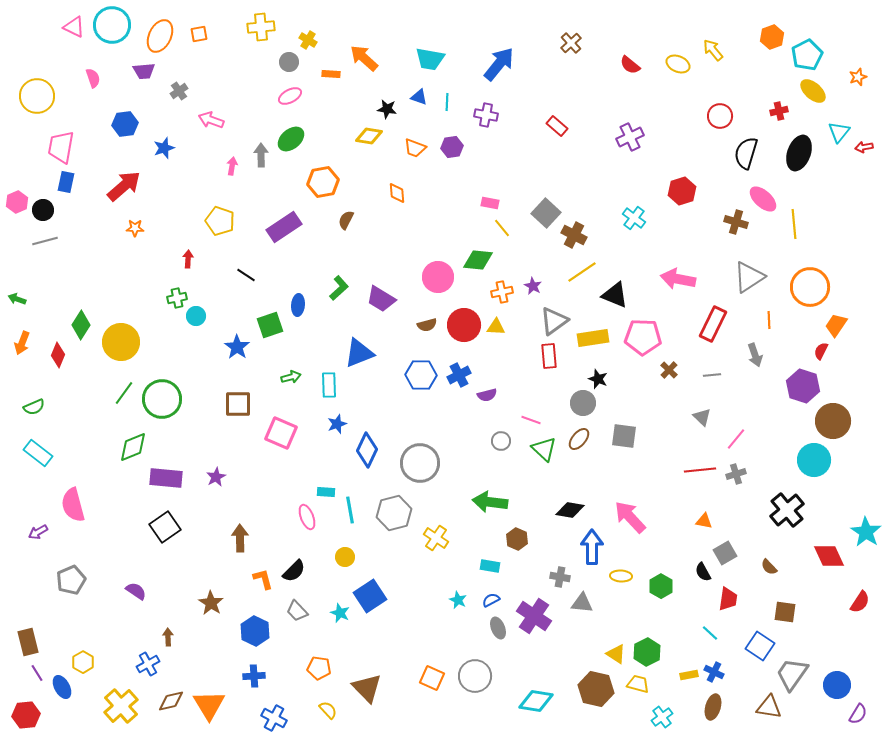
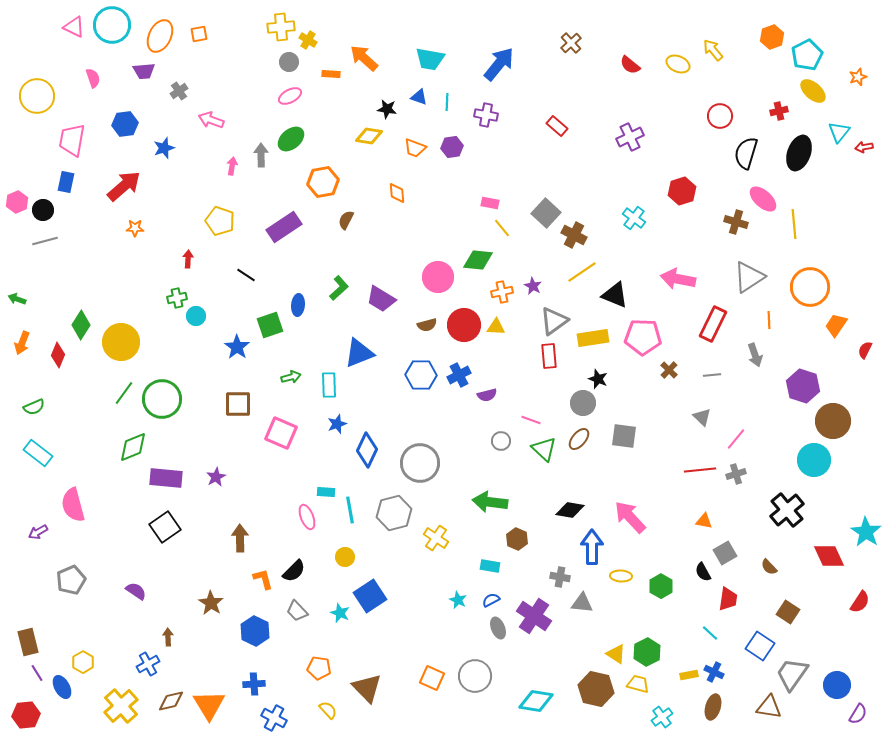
yellow cross at (261, 27): moved 20 px right
pink trapezoid at (61, 147): moved 11 px right, 7 px up
red semicircle at (821, 351): moved 44 px right, 1 px up
brown square at (785, 612): moved 3 px right; rotated 25 degrees clockwise
blue cross at (254, 676): moved 8 px down
